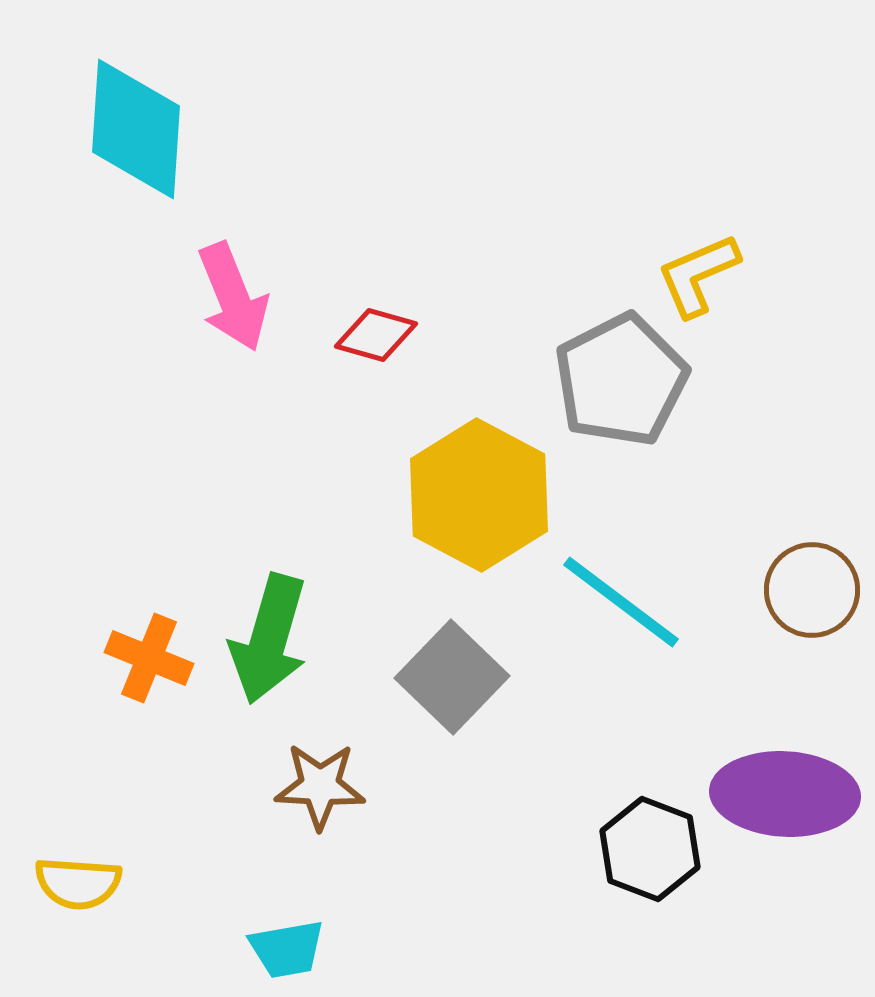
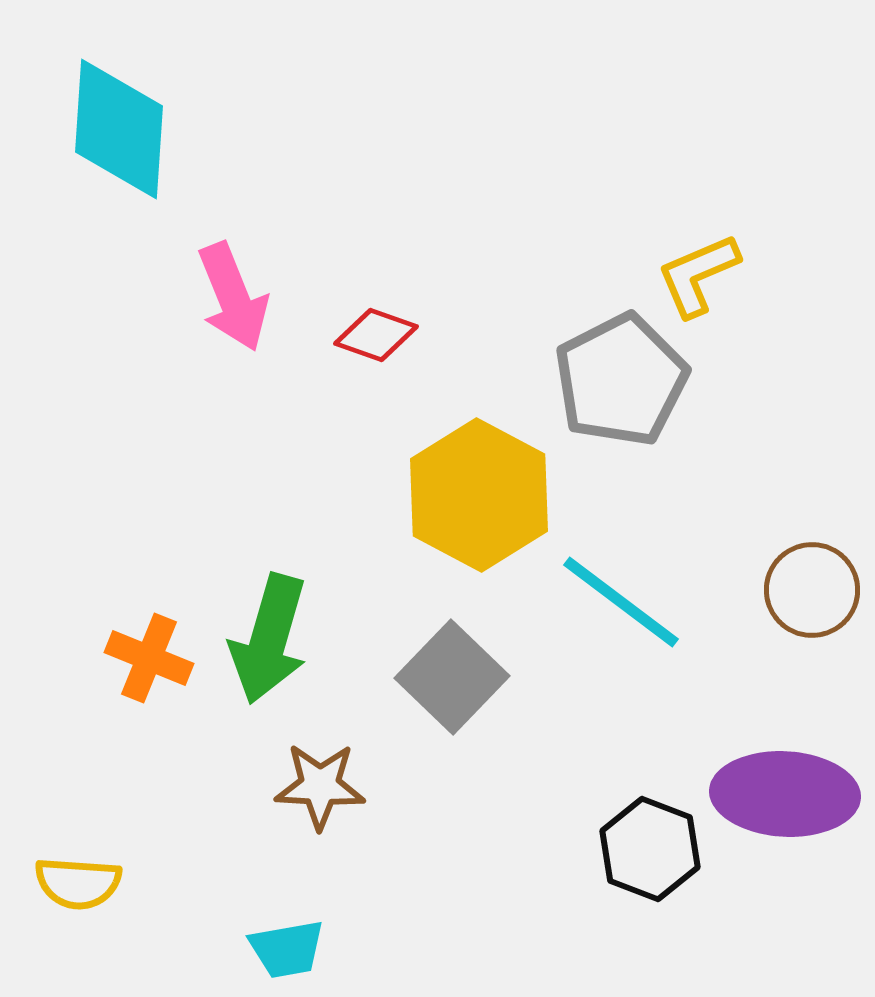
cyan diamond: moved 17 px left
red diamond: rotated 4 degrees clockwise
